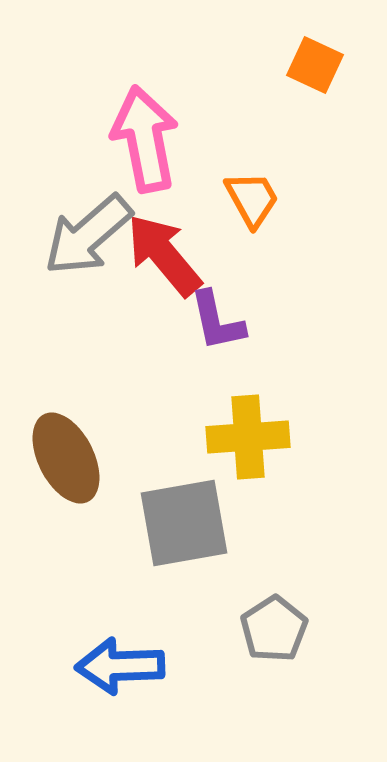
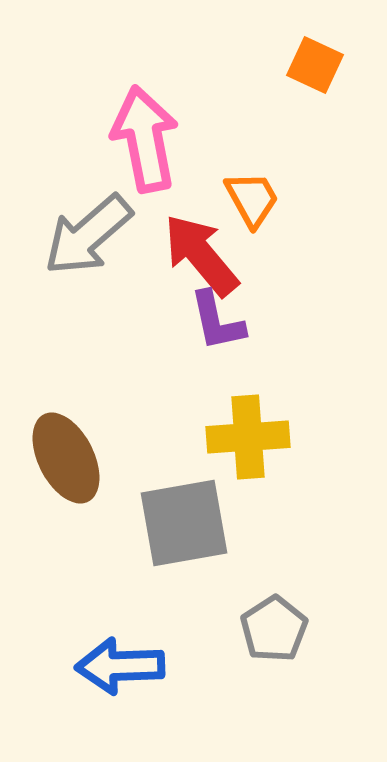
red arrow: moved 37 px right
